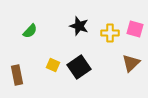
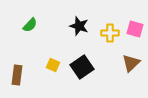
green semicircle: moved 6 px up
black square: moved 3 px right
brown rectangle: rotated 18 degrees clockwise
